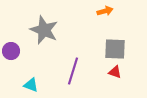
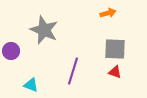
orange arrow: moved 3 px right, 2 px down
